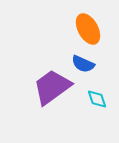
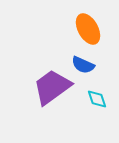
blue semicircle: moved 1 px down
